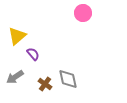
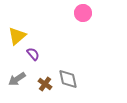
gray arrow: moved 2 px right, 2 px down
